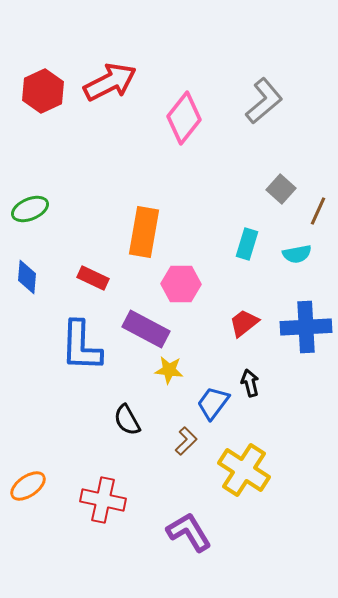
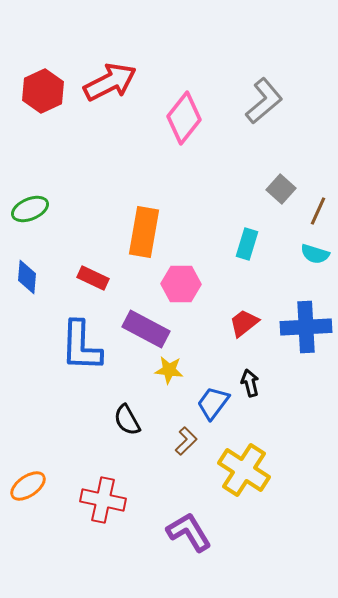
cyan semicircle: moved 18 px right; rotated 28 degrees clockwise
